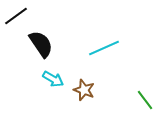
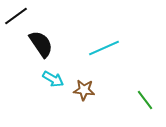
brown star: rotated 15 degrees counterclockwise
